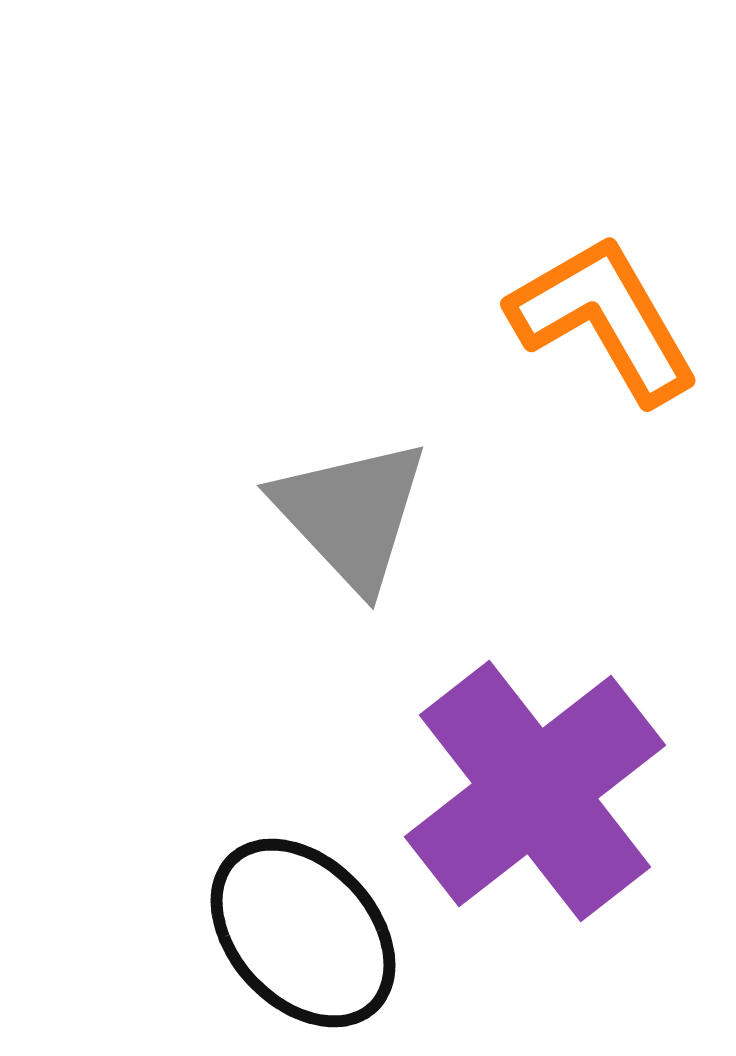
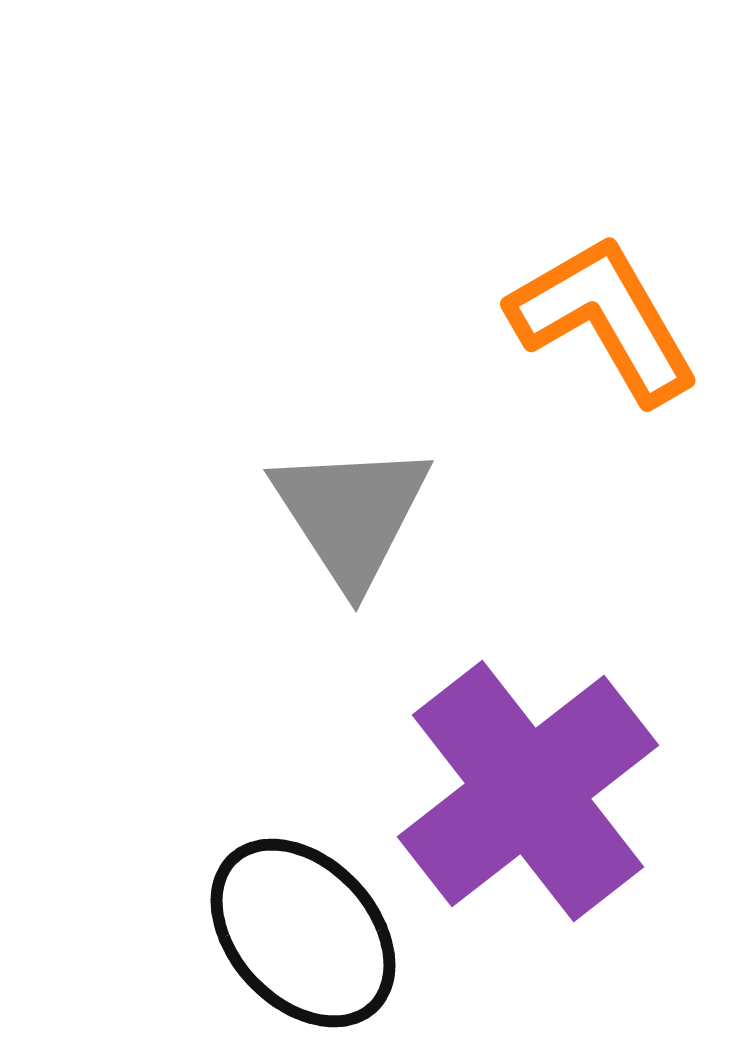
gray triangle: rotated 10 degrees clockwise
purple cross: moved 7 px left
